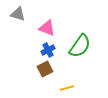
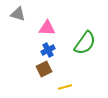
pink triangle: rotated 18 degrees counterclockwise
green semicircle: moved 5 px right, 3 px up
brown square: moved 1 px left
yellow line: moved 2 px left, 1 px up
